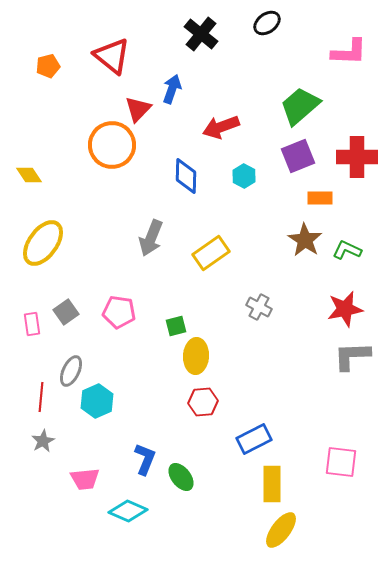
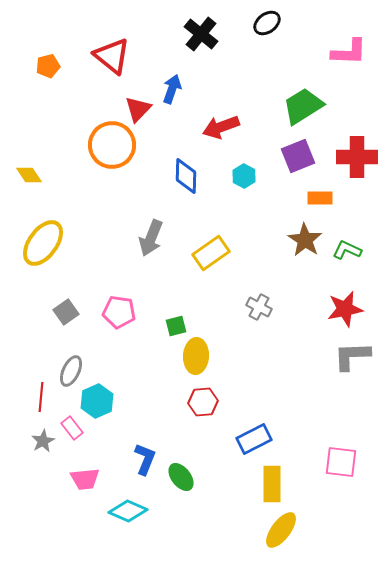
green trapezoid at (300, 106): moved 3 px right; rotated 9 degrees clockwise
pink rectangle at (32, 324): moved 40 px right, 104 px down; rotated 30 degrees counterclockwise
